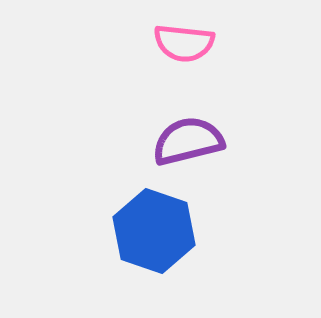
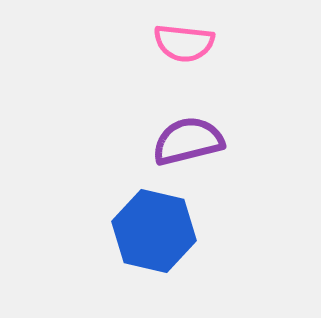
blue hexagon: rotated 6 degrees counterclockwise
